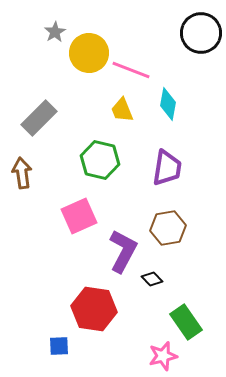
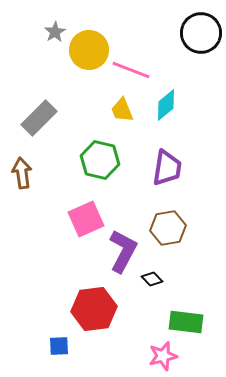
yellow circle: moved 3 px up
cyan diamond: moved 2 px left, 1 px down; rotated 40 degrees clockwise
pink square: moved 7 px right, 3 px down
red hexagon: rotated 15 degrees counterclockwise
green rectangle: rotated 48 degrees counterclockwise
